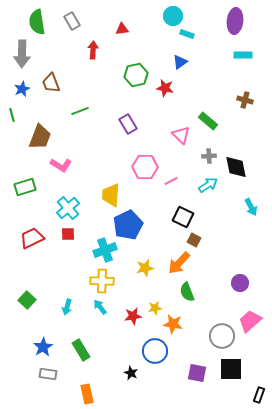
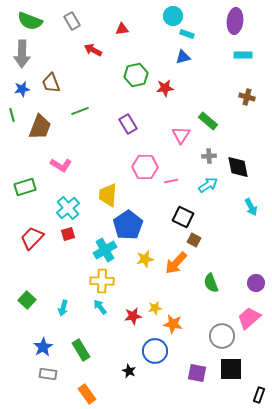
green semicircle at (37, 22): moved 7 px left, 1 px up; rotated 60 degrees counterclockwise
red arrow at (93, 50): rotated 66 degrees counterclockwise
blue triangle at (180, 62): moved 3 px right, 5 px up; rotated 21 degrees clockwise
red star at (165, 88): rotated 18 degrees counterclockwise
blue star at (22, 89): rotated 14 degrees clockwise
brown cross at (245, 100): moved 2 px right, 3 px up
pink triangle at (181, 135): rotated 18 degrees clockwise
brown trapezoid at (40, 137): moved 10 px up
black diamond at (236, 167): moved 2 px right
pink line at (171, 181): rotated 16 degrees clockwise
yellow trapezoid at (111, 195): moved 3 px left
blue pentagon at (128, 225): rotated 8 degrees counterclockwise
red square at (68, 234): rotated 16 degrees counterclockwise
red trapezoid at (32, 238): rotated 20 degrees counterclockwise
cyan cross at (105, 250): rotated 10 degrees counterclockwise
orange arrow at (179, 263): moved 3 px left
yellow star at (145, 268): moved 9 px up
purple circle at (240, 283): moved 16 px right
green semicircle at (187, 292): moved 24 px right, 9 px up
cyan arrow at (67, 307): moved 4 px left, 1 px down
pink trapezoid at (250, 321): moved 1 px left, 3 px up
black star at (131, 373): moved 2 px left, 2 px up
orange rectangle at (87, 394): rotated 24 degrees counterclockwise
